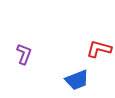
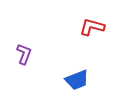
red L-shape: moved 7 px left, 22 px up
